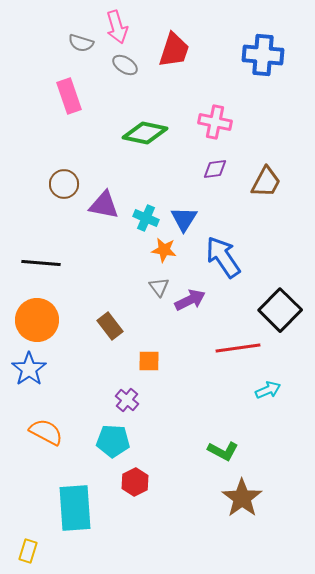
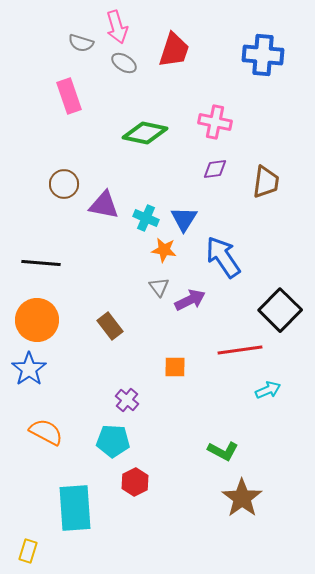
gray ellipse: moved 1 px left, 2 px up
brown trapezoid: rotated 20 degrees counterclockwise
red line: moved 2 px right, 2 px down
orange square: moved 26 px right, 6 px down
